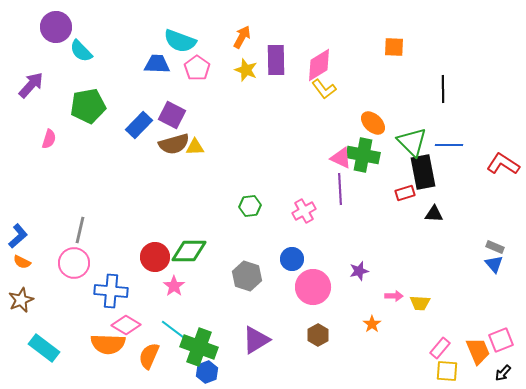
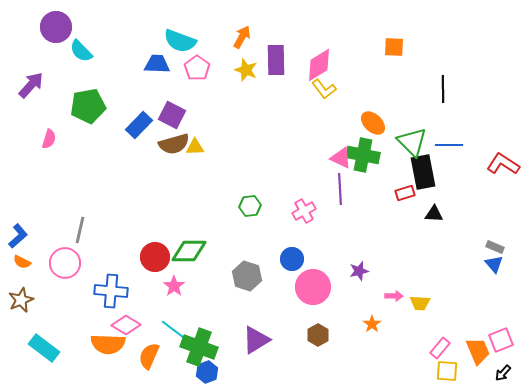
pink circle at (74, 263): moved 9 px left
